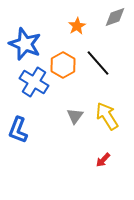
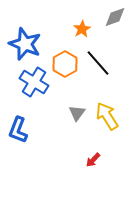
orange star: moved 5 px right, 3 px down
orange hexagon: moved 2 px right, 1 px up
gray triangle: moved 2 px right, 3 px up
red arrow: moved 10 px left
